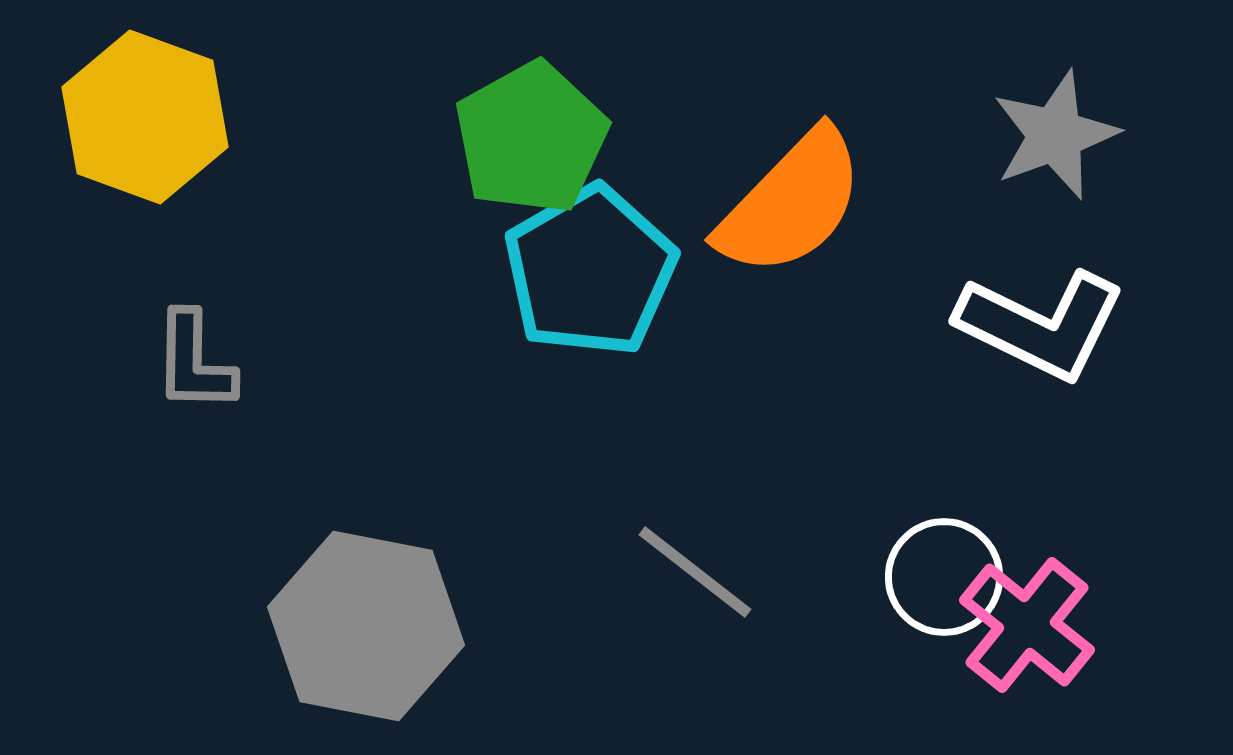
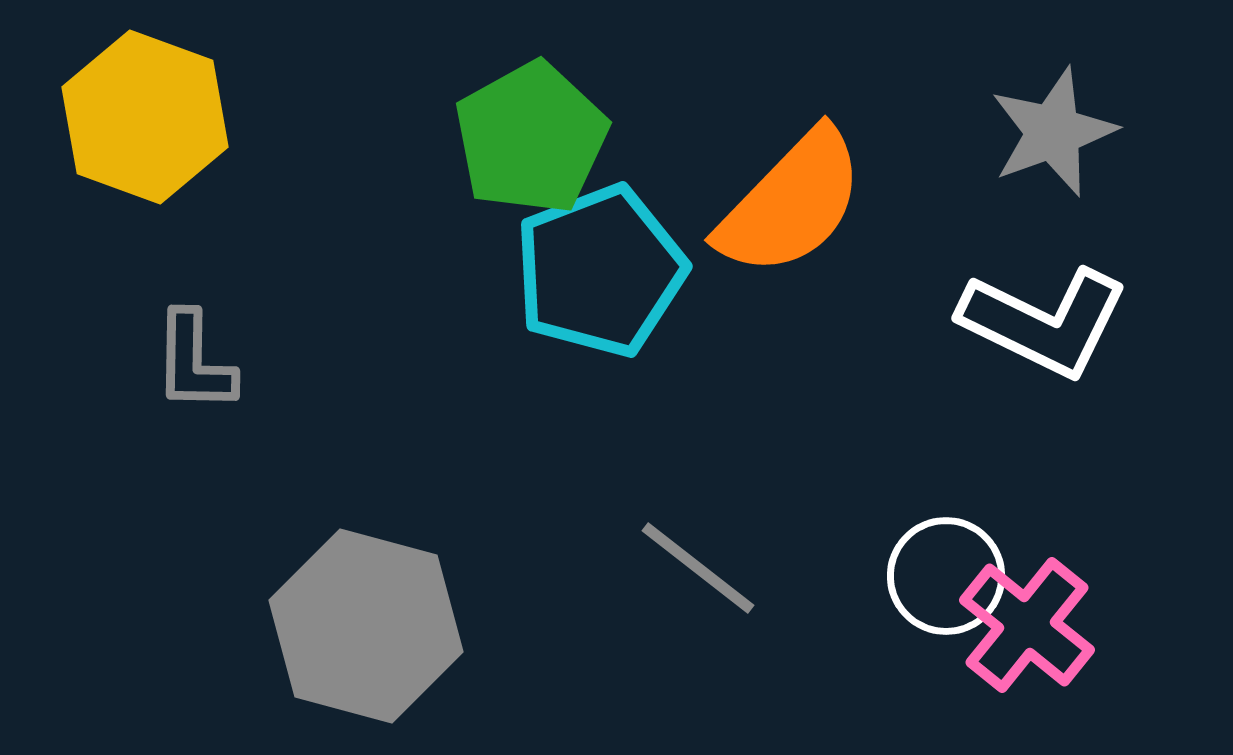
gray star: moved 2 px left, 3 px up
cyan pentagon: moved 10 px right; rotated 9 degrees clockwise
white L-shape: moved 3 px right, 3 px up
gray line: moved 3 px right, 4 px up
white circle: moved 2 px right, 1 px up
gray hexagon: rotated 4 degrees clockwise
